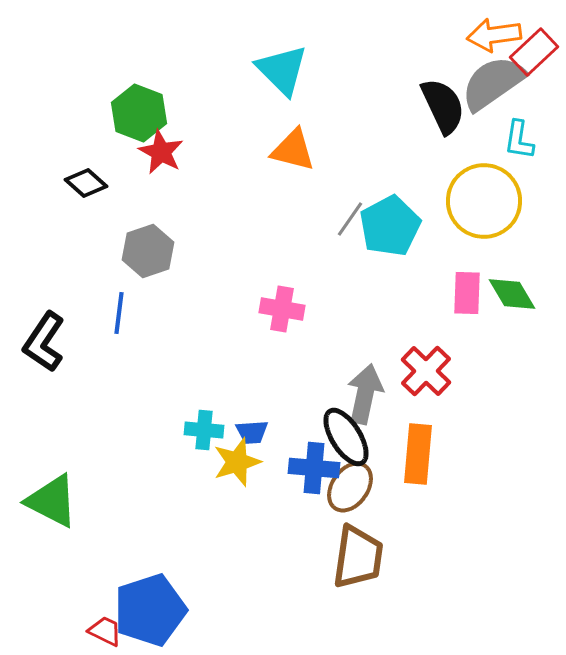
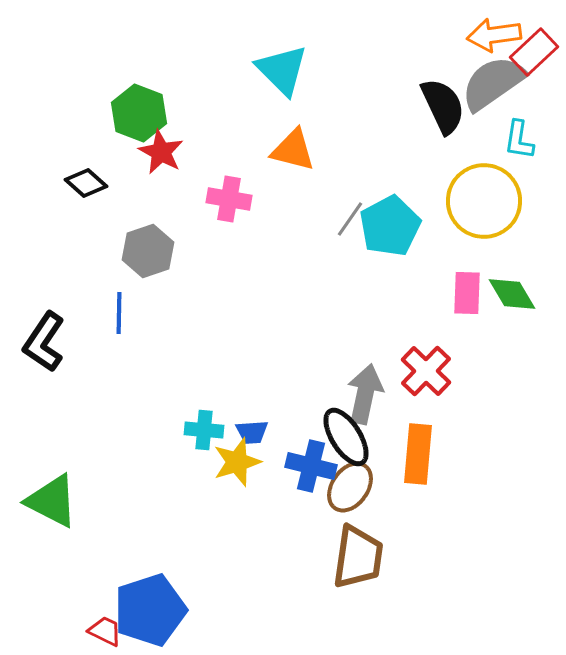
pink cross: moved 53 px left, 110 px up
blue line: rotated 6 degrees counterclockwise
blue cross: moved 3 px left, 2 px up; rotated 9 degrees clockwise
